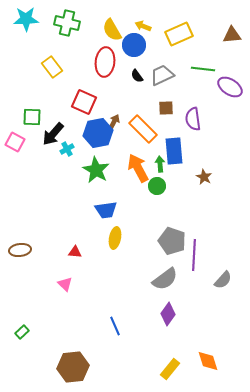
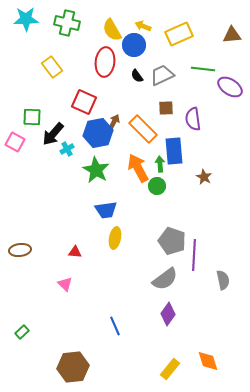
gray semicircle at (223, 280): rotated 54 degrees counterclockwise
